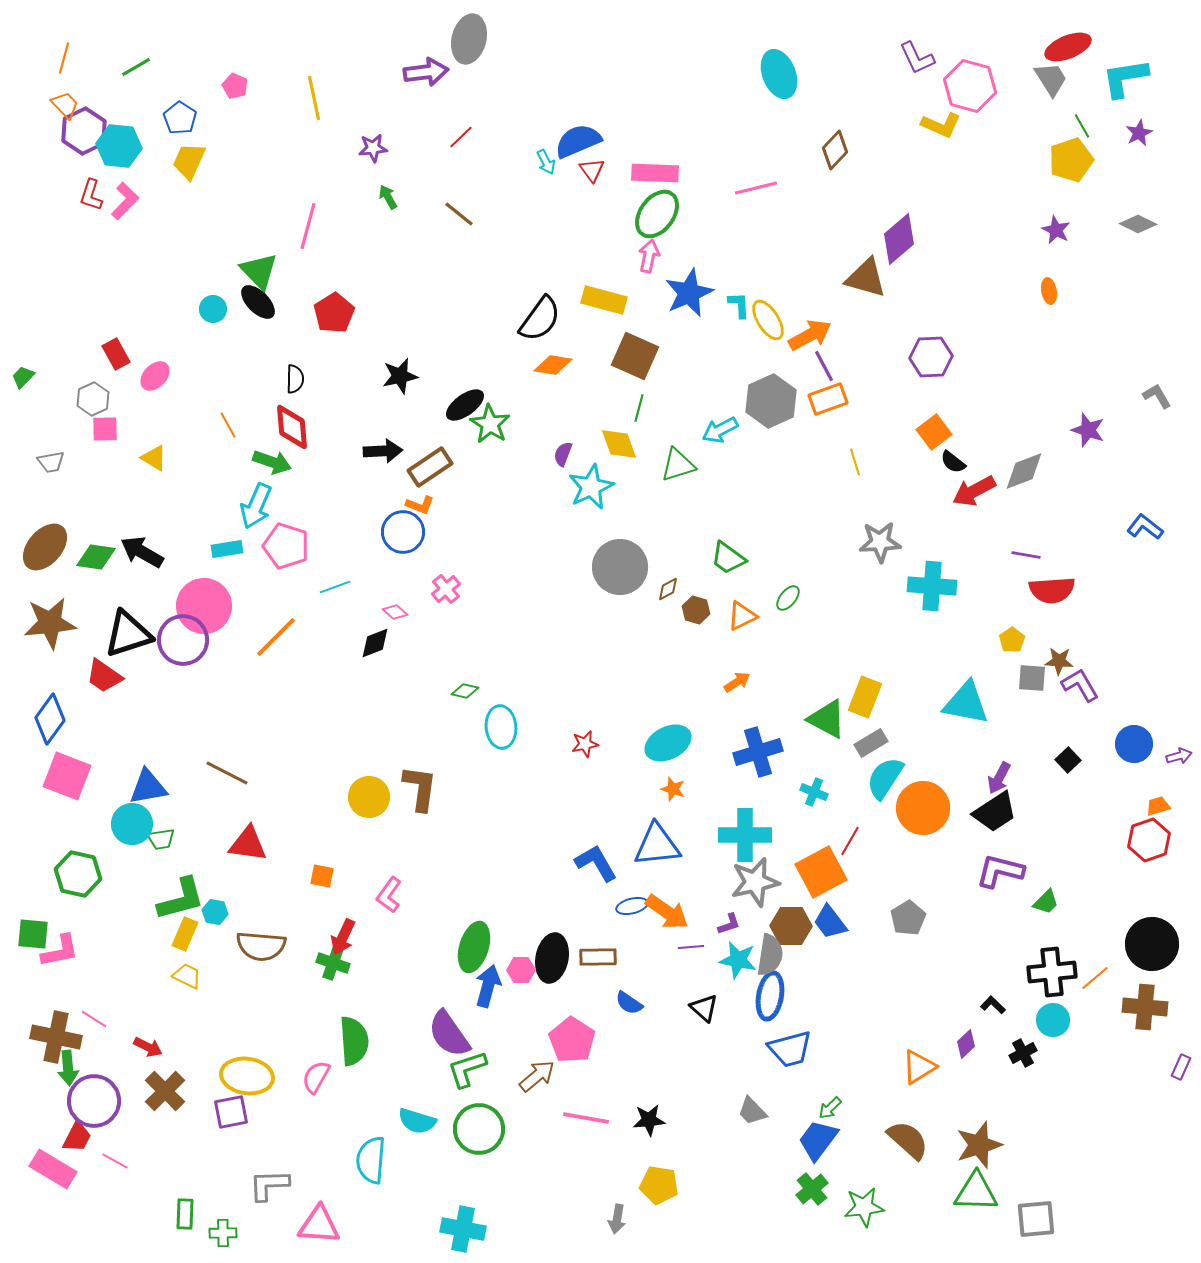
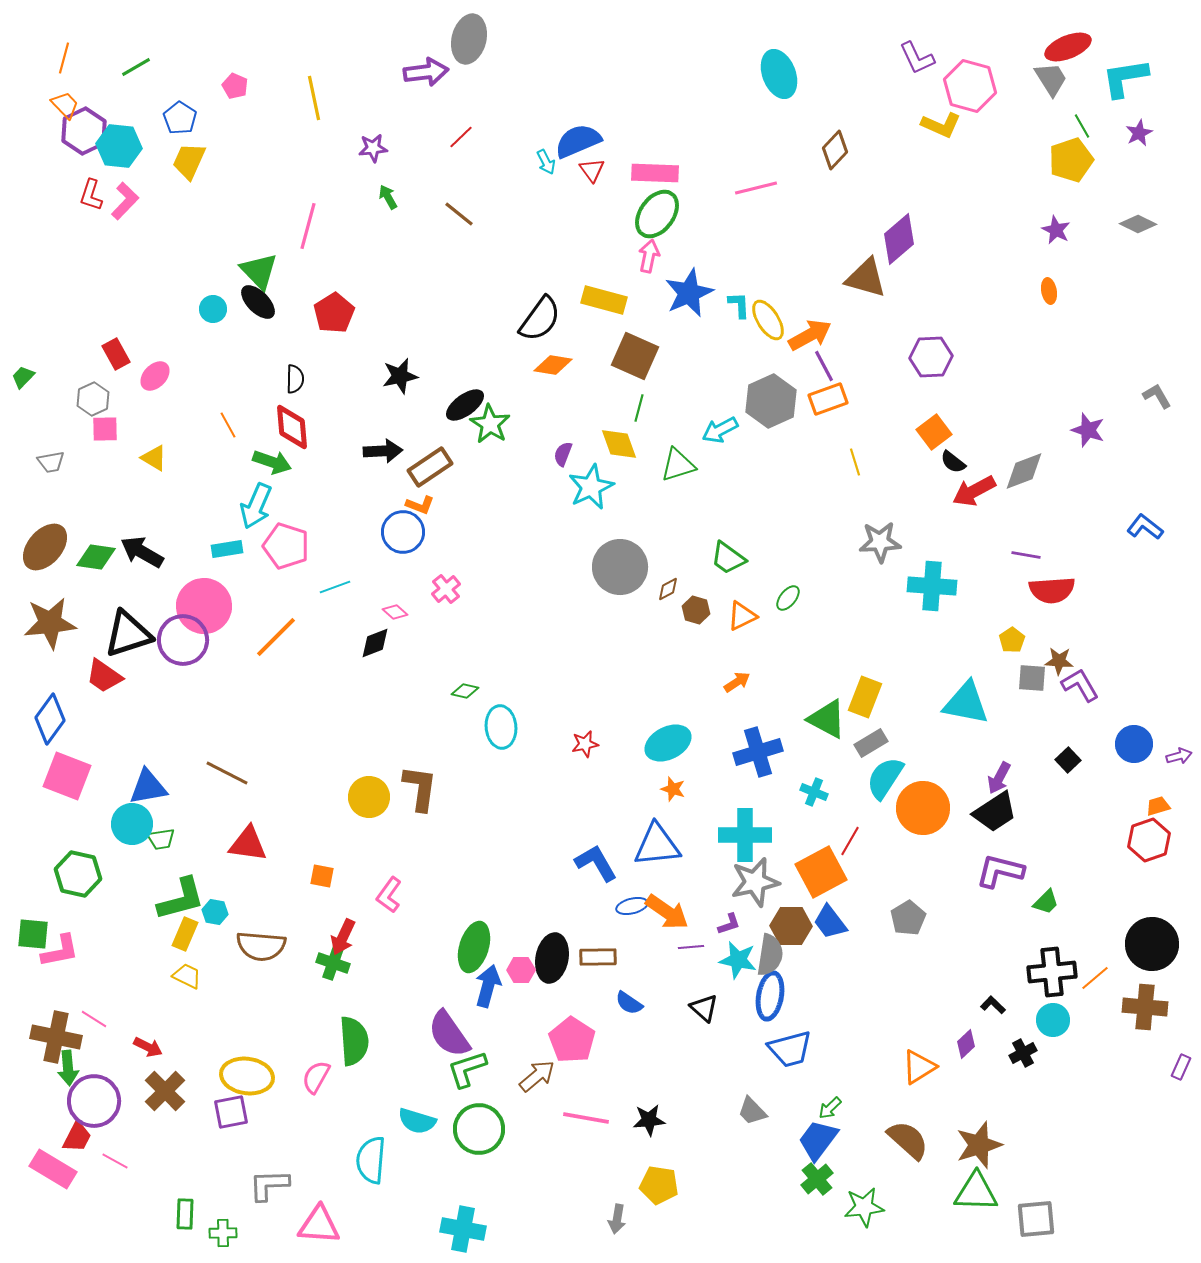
green cross at (812, 1189): moved 5 px right, 10 px up
